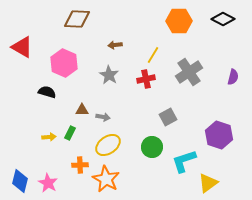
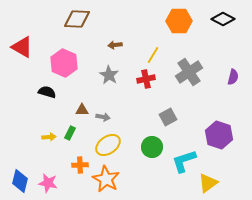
pink star: rotated 18 degrees counterclockwise
